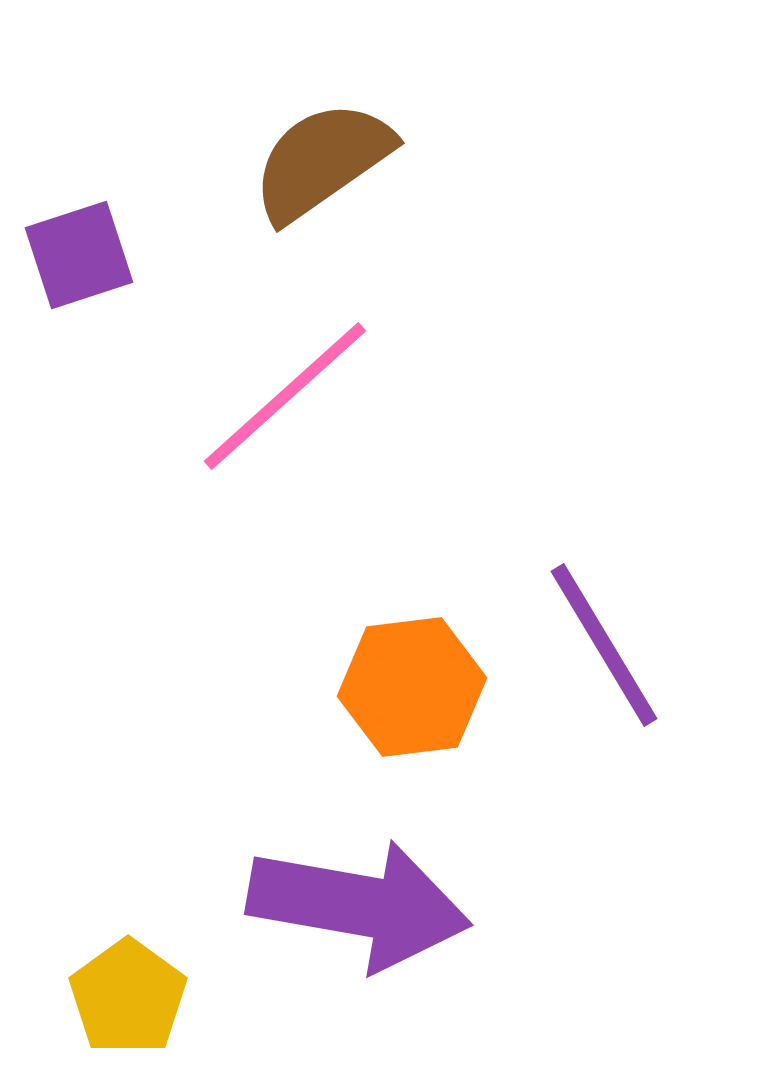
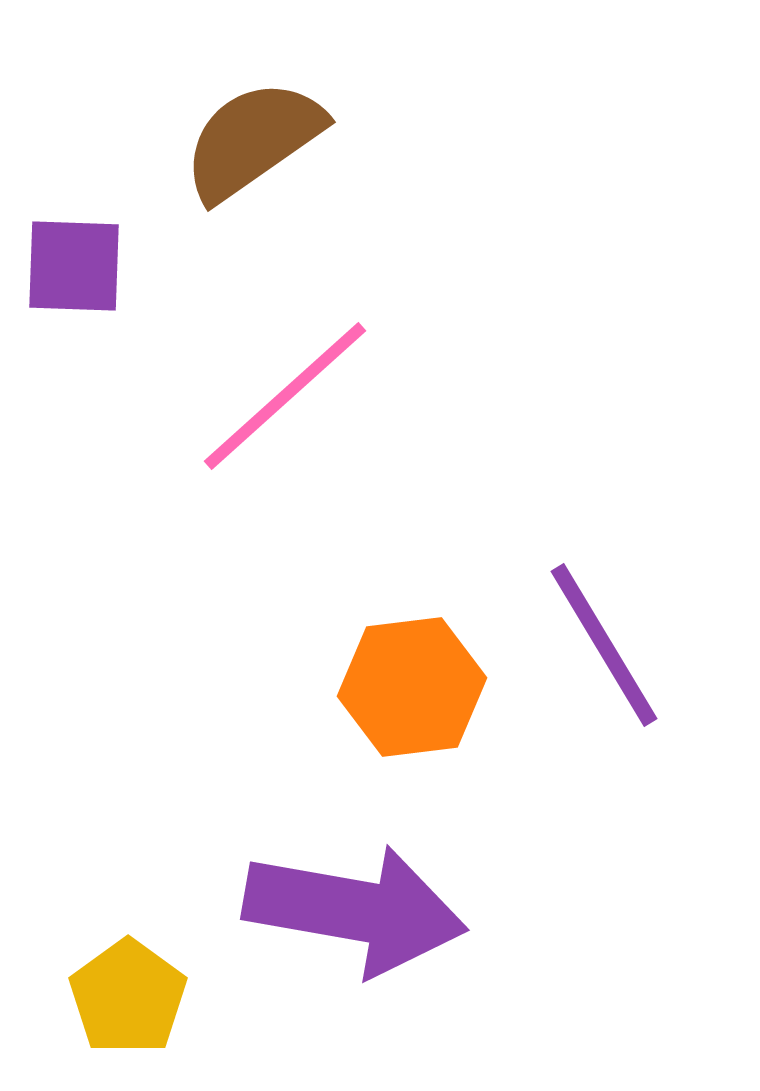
brown semicircle: moved 69 px left, 21 px up
purple square: moved 5 px left, 11 px down; rotated 20 degrees clockwise
purple arrow: moved 4 px left, 5 px down
